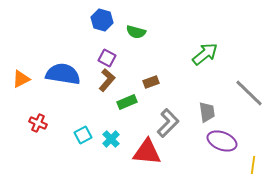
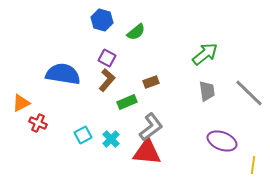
green semicircle: rotated 54 degrees counterclockwise
orange triangle: moved 24 px down
gray trapezoid: moved 21 px up
gray L-shape: moved 17 px left, 4 px down; rotated 8 degrees clockwise
